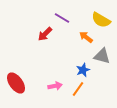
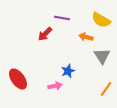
purple line: rotated 21 degrees counterclockwise
orange arrow: rotated 24 degrees counterclockwise
gray triangle: rotated 42 degrees clockwise
blue star: moved 15 px left, 1 px down
red ellipse: moved 2 px right, 4 px up
orange line: moved 28 px right
